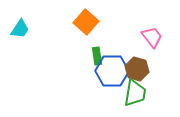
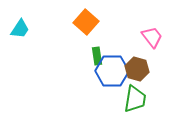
green trapezoid: moved 6 px down
